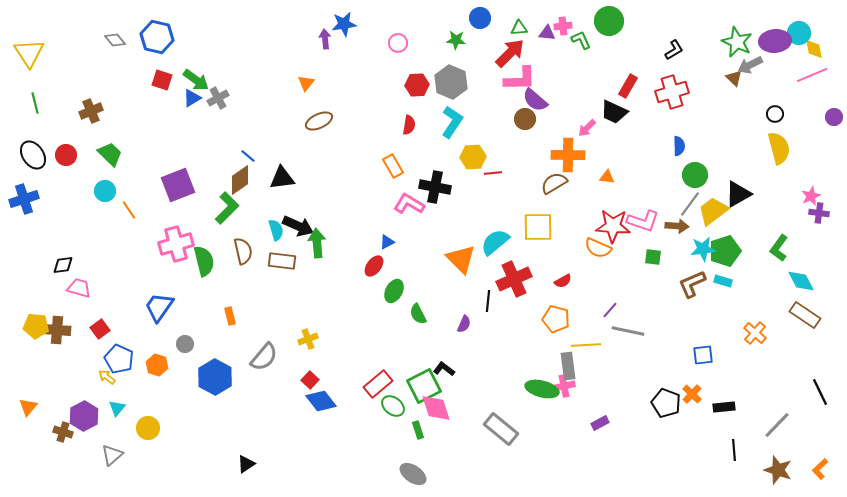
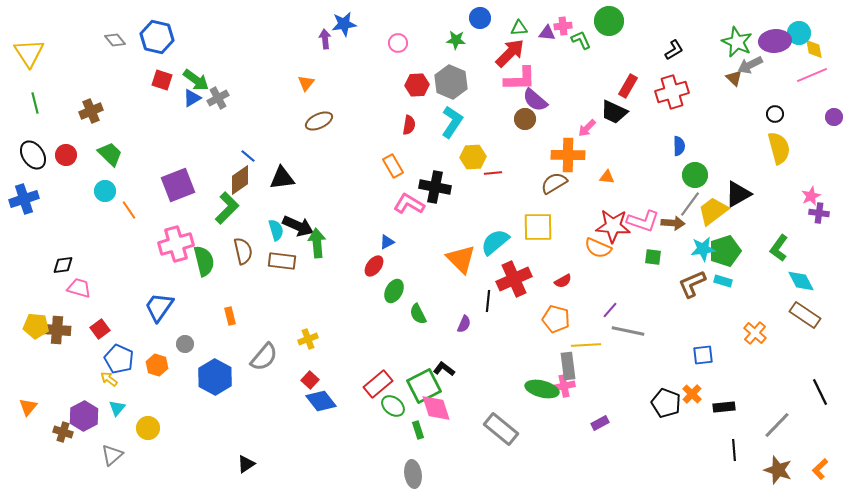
brown arrow at (677, 226): moved 4 px left, 3 px up
yellow arrow at (107, 377): moved 2 px right, 2 px down
gray ellipse at (413, 474): rotated 48 degrees clockwise
